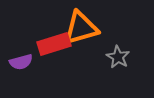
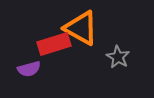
orange triangle: rotated 45 degrees clockwise
purple semicircle: moved 8 px right, 7 px down
